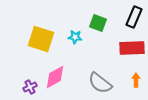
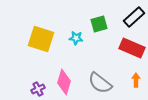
black rectangle: rotated 25 degrees clockwise
green square: moved 1 px right, 1 px down; rotated 36 degrees counterclockwise
cyan star: moved 1 px right, 1 px down
red rectangle: rotated 25 degrees clockwise
pink diamond: moved 9 px right, 5 px down; rotated 45 degrees counterclockwise
purple cross: moved 8 px right, 2 px down
